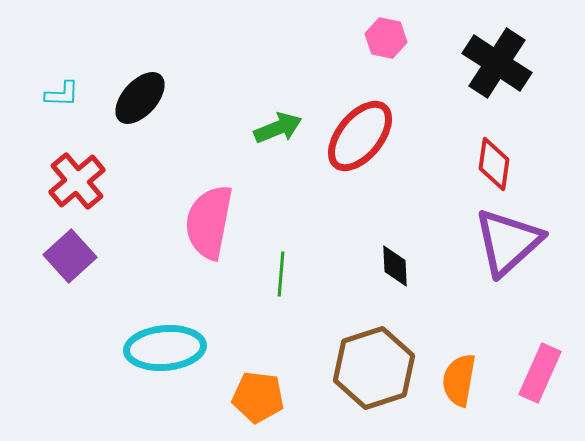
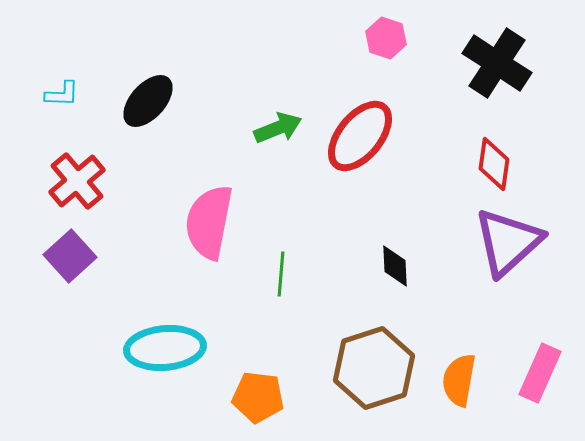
pink hexagon: rotated 6 degrees clockwise
black ellipse: moved 8 px right, 3 px down
